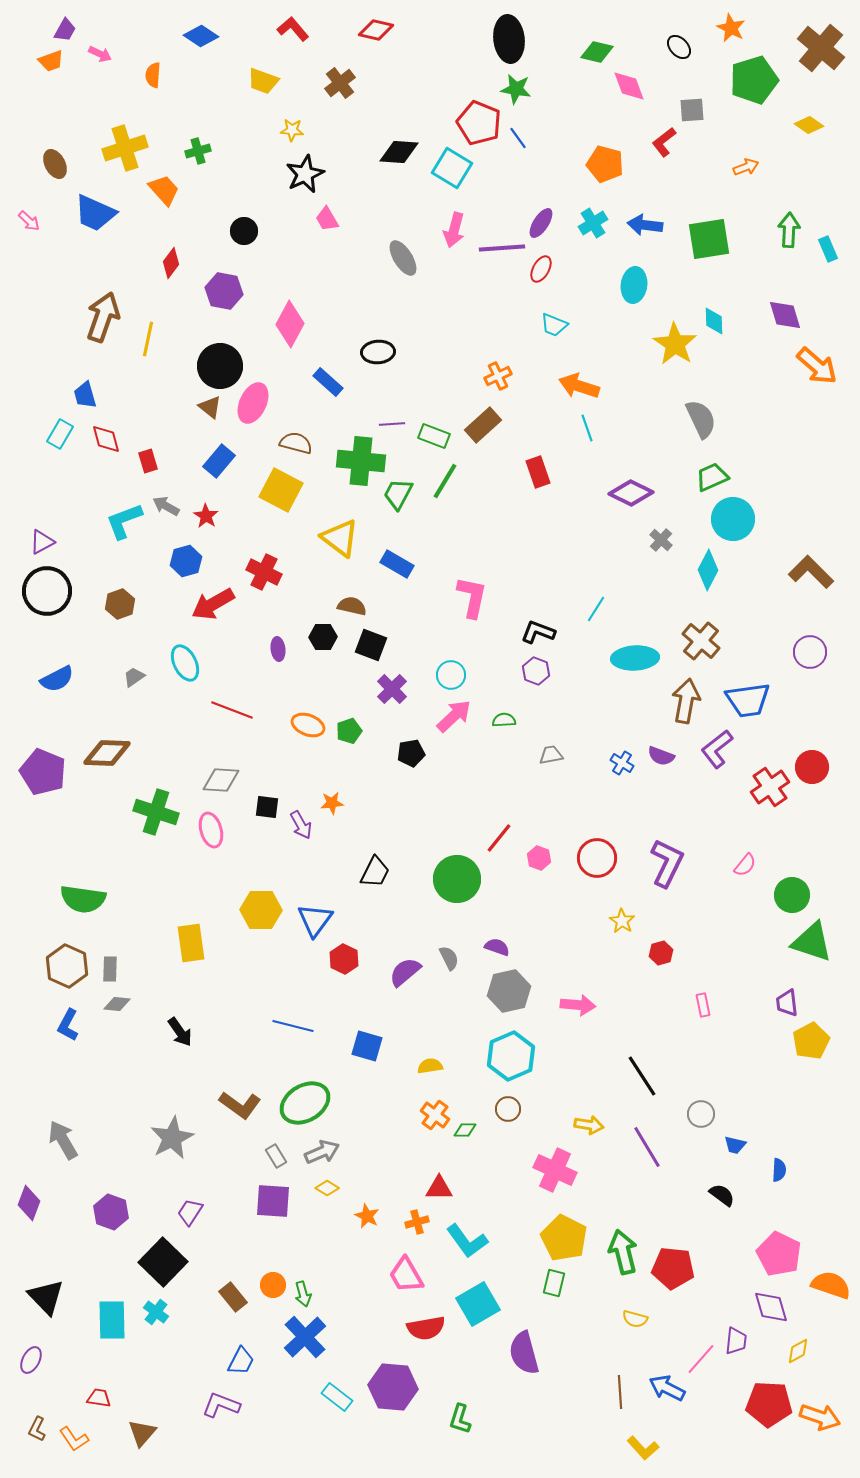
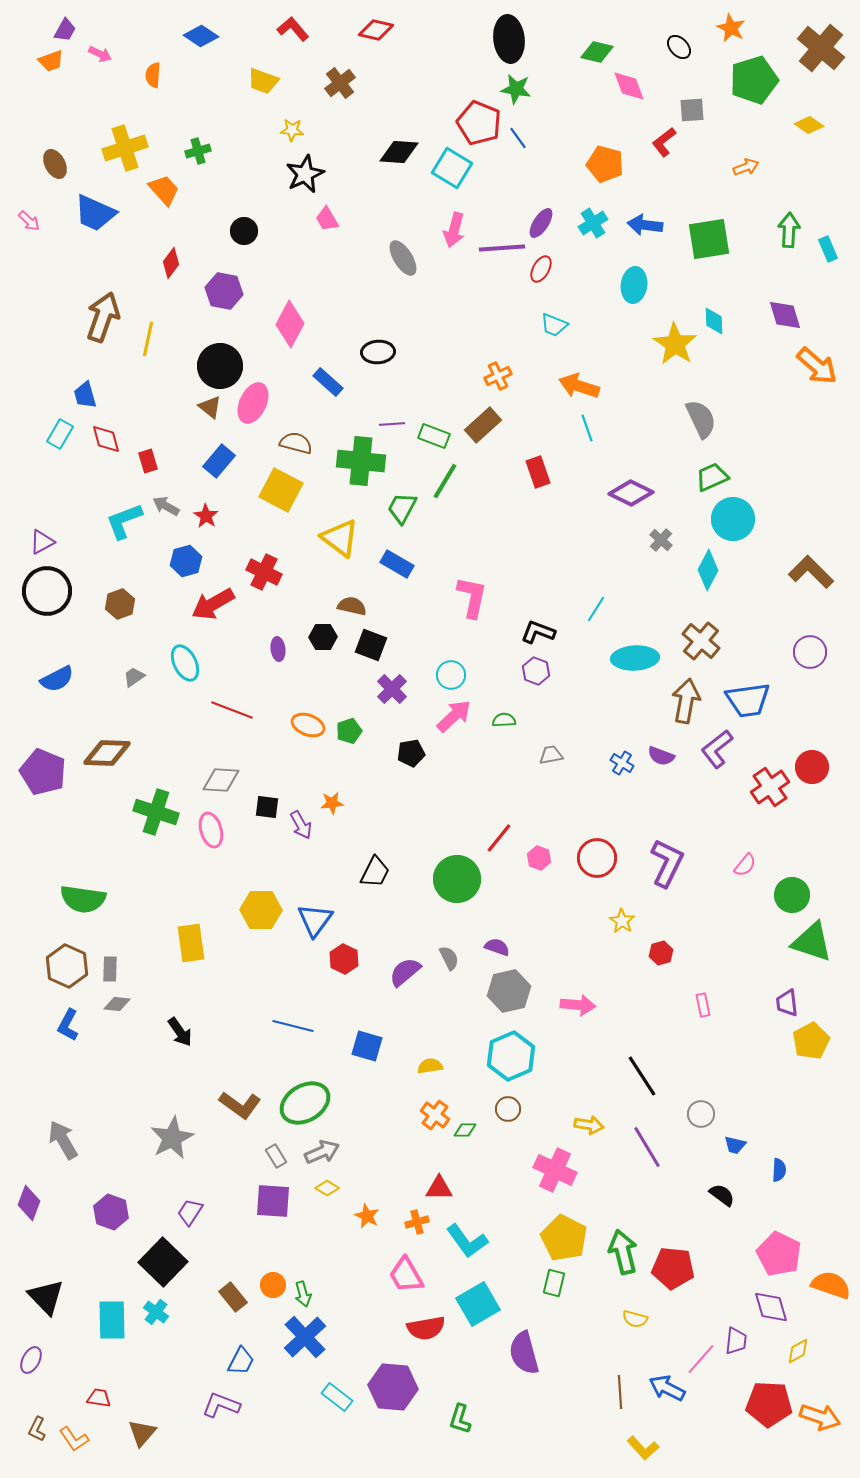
green trapezoid at (398, 494): moved 4 px right, 14 px down
